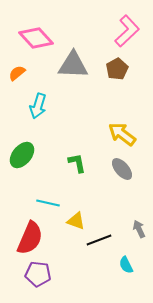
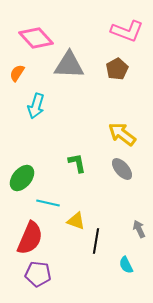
pink L-shape: rotated 64 degrees clockwise
gray triangle: moved 4 px left
orange semicircle: rotated 18 degrees counterclockwise
cyan arrow: moved 2 px left
green ellipse: moved 23 px down
black line: moved 3 px left, 1 px down; rotated 60 degrees counterclockwise
